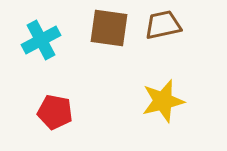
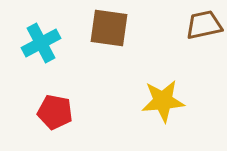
brown trapezoid: moved 41 px right
cyan cross: moved 3 px down
yellow star: rotated 9 degrees clockwise
